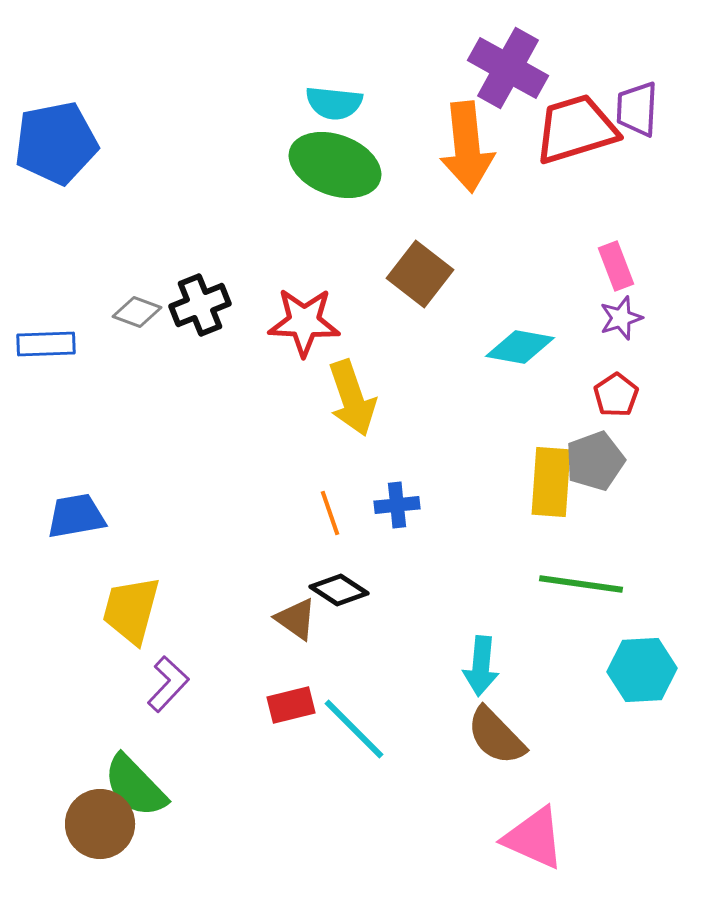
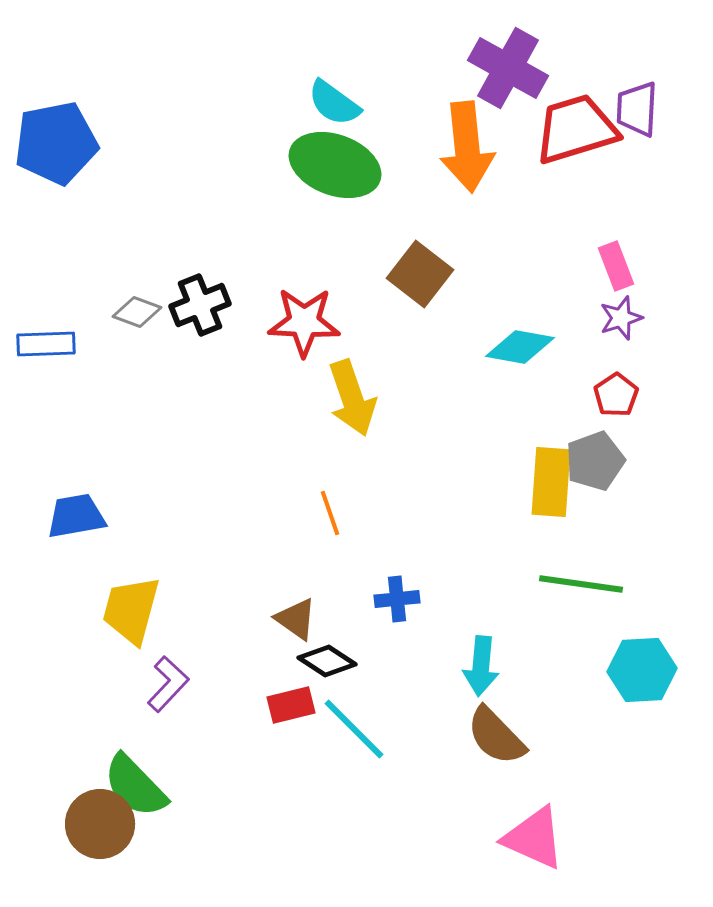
cyan semicircle: rotated 30 degrees clockwise
blue cross: moved 94 px down
black diamond: moved 12 px left, 71 px down
